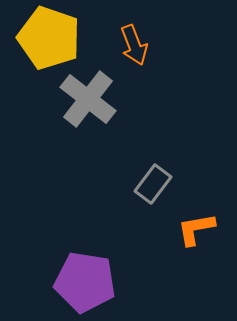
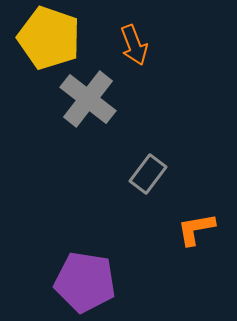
gray rectangle: moved 5 px left, 10 px up
